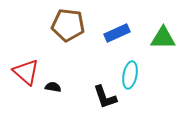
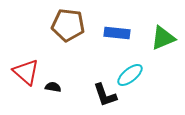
blue rectangle: rotated 30 degrees clockwise
green triangle: rotated 24 degrees counterclockwise
cyan ellipse: rotated 40 degrees clockwise
black L-shape: moved 2 px up
